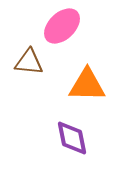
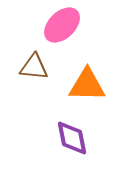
pink ellipse: moved 1 px up
brown triangle: moved 5 px right, 5 px down
